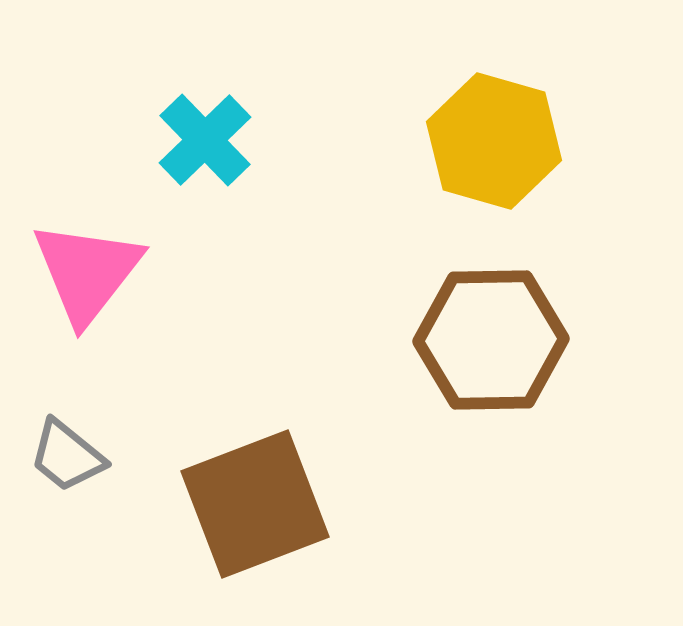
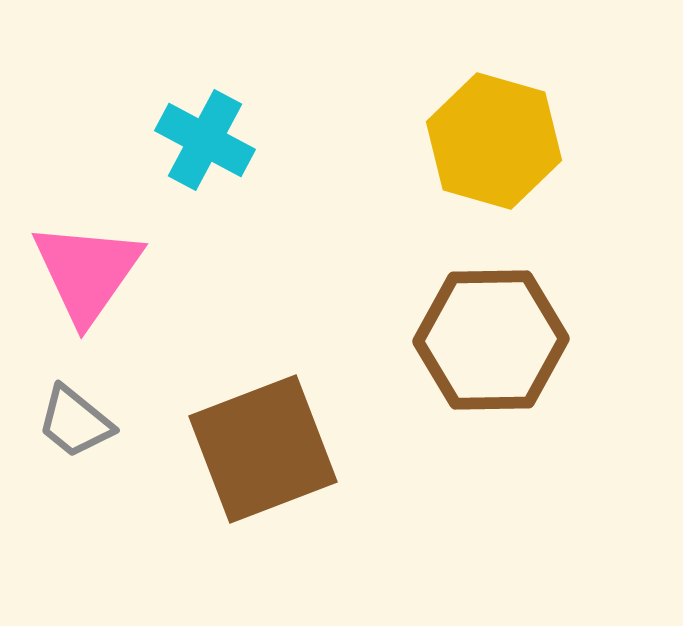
cyan cross: rotated 18 degrees counterclockwise
pink triangle: rotated 3 degrees counterclockwise
gray trapezoid: moved 8 px right, 34 px up
brown square: moved 8 px right, 55 px up
